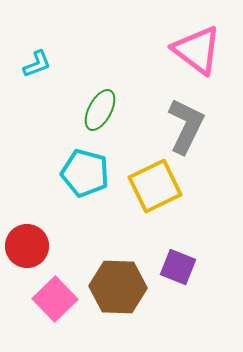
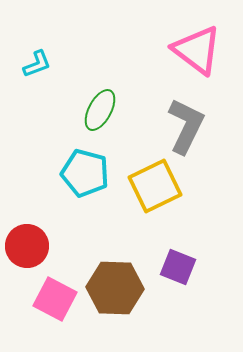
brown hexagon: moved 3 px left, 1 px down
pink square: rotated 18 degrees counterclockwise
